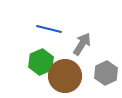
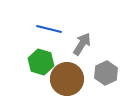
green hexagon: rotated 20 degrees counterclockwise
brown circle: moved 2 px right, 3 px down
